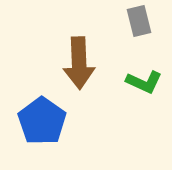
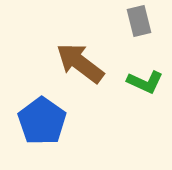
brown arrow: moved 1 px right; rotated 129 degrees clockwise
green L-shape: moved 1 px right
